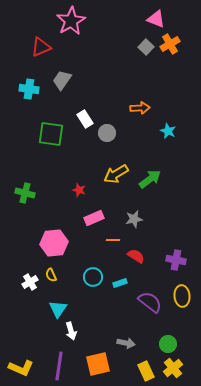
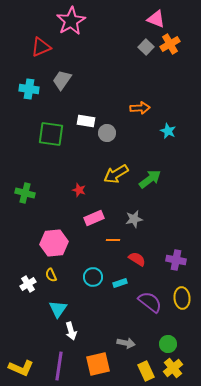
white rectangle: moved 1 px right, 2 px down; rotated 48 degrees counterclockwise
red semicircle: moved 1 px right, 3 px down
white cross: moved 2 px left, 2 px down
yellow ellipse: moved 2 px down
